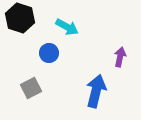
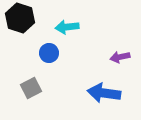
cyan arrow: rotated 145 degrees clockwise
purple arrow: rotated 114 degrees counterclockwise
blue arrow: moved 8 px right, 2 px down; rotated 96 degrees counterclockwise
